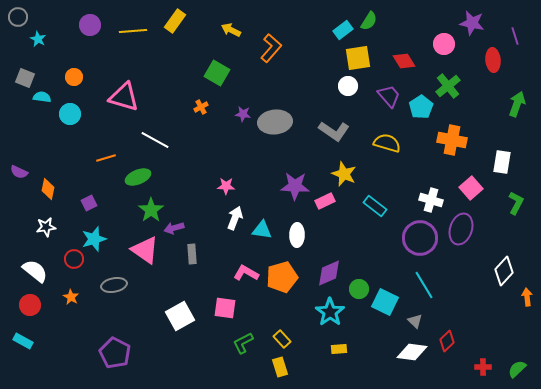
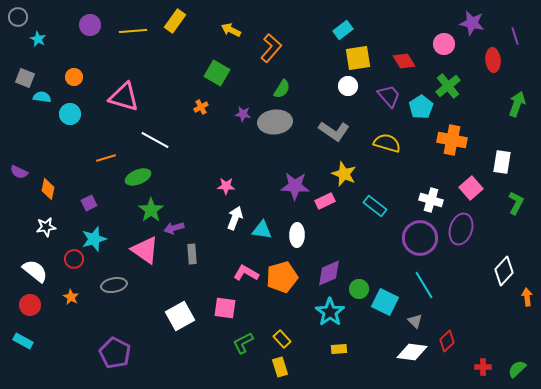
green semicircle at (369, 21): moved 87 px left, 68 px down
